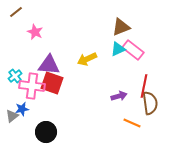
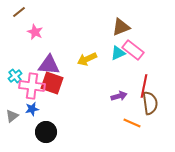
brown line: moved 3 px right
cyan triangle: moved 4 px down
blue star: moved 10 px right
